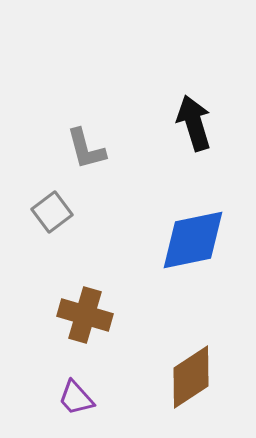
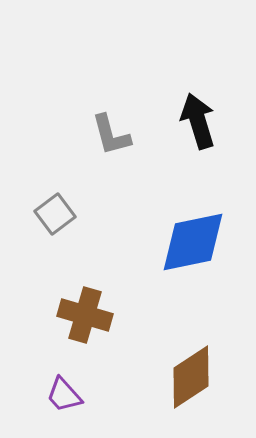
black arrow: moved 4 px right, 2 px up
gray L-shape: moved 25 px right, 14 px up
gray square: moved 3 px right, 2 px down
blue diamond: moved 2 px down
purple trapezoid: moved 12 px left, 3 px up
